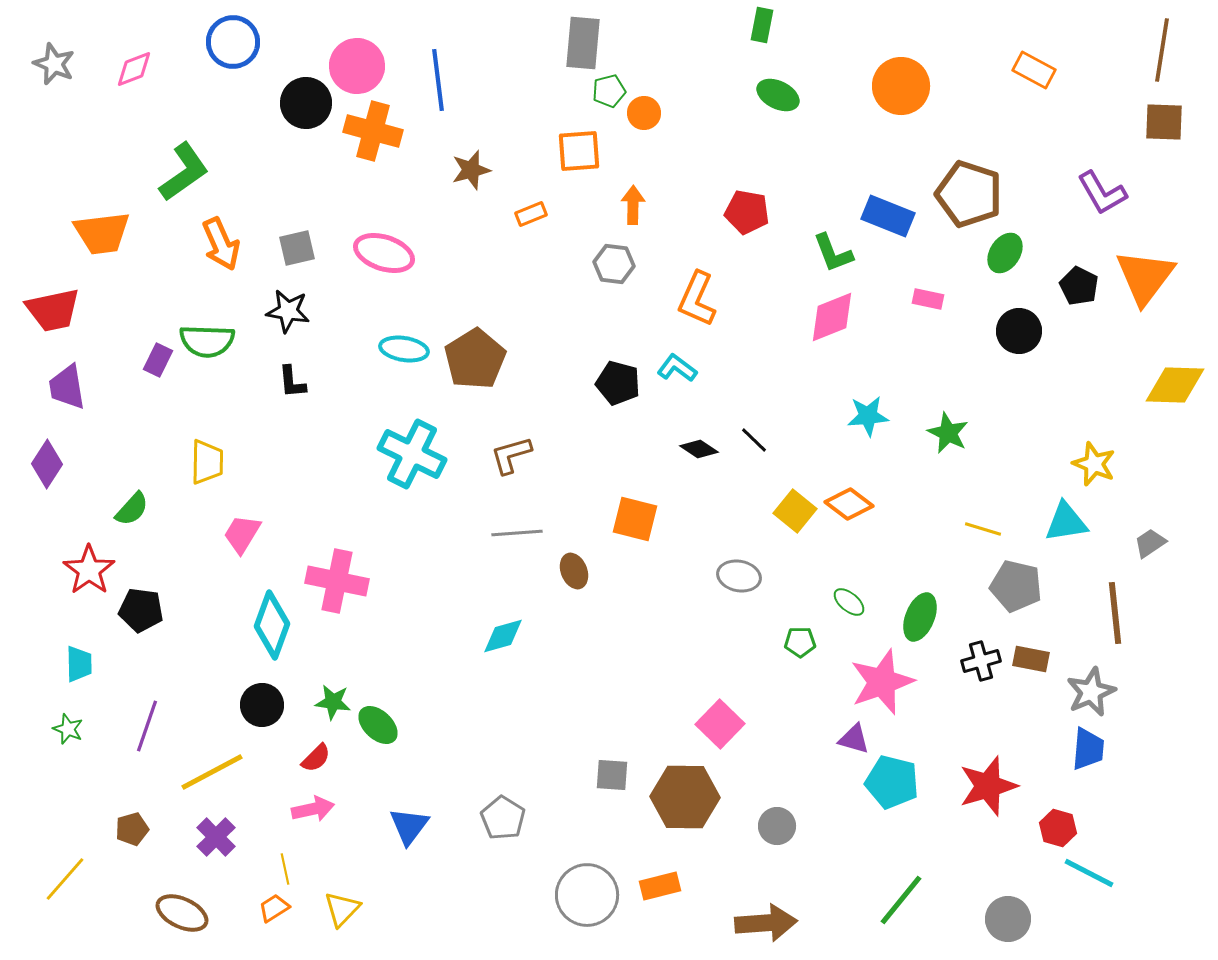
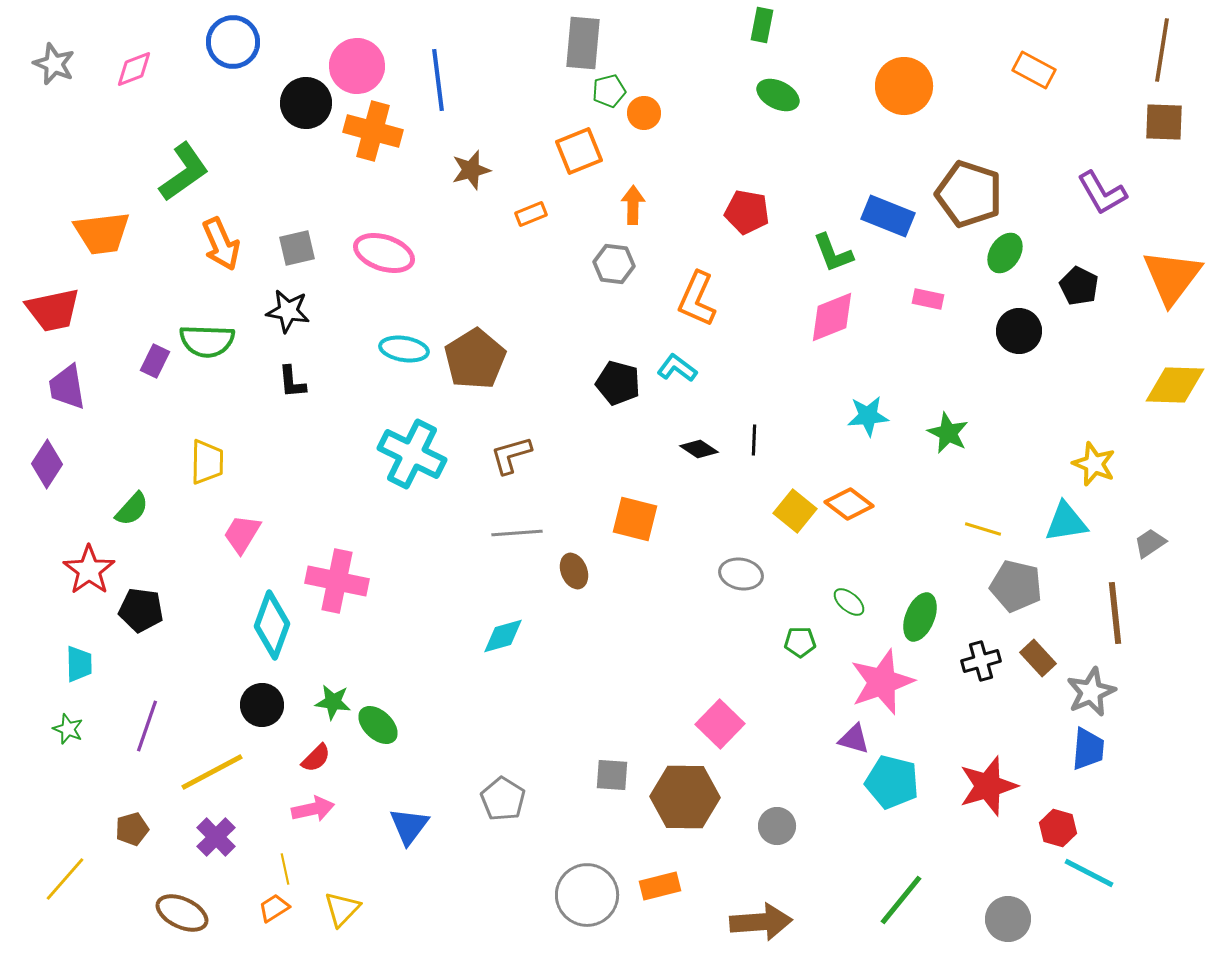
orange circle at (901, 86): moved 3 px right
orange square at (579, 151): rotated 18 degrees counterclockwise
orange triangle at (1145, 277): moved 27 px right
purple rectangle at (158, 360): moved 3 px left, 1 px down
black line at (754, 440): rotated 48 degrees clockwise
gray ellipse at (739, 576): moved 2 px right, 2 px up
brown rectangle at (1031, 659): moved 7 px right, 1 px up; rotated 36 degrees clockwise
gray pentagon at (503, 818): moved 19 px up
brown arrow at (766, 923): moved 5 px left, 1 px up
